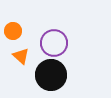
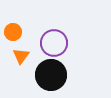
orange circle: moved 1 px down
orange triangle: rotated 24 degrees clockwise
